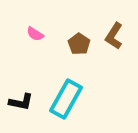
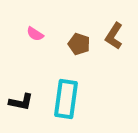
brown pentagon: rotated 15 degrees counterclockwise
cyan rectangle: rotated 21 degrees counterclockwise
